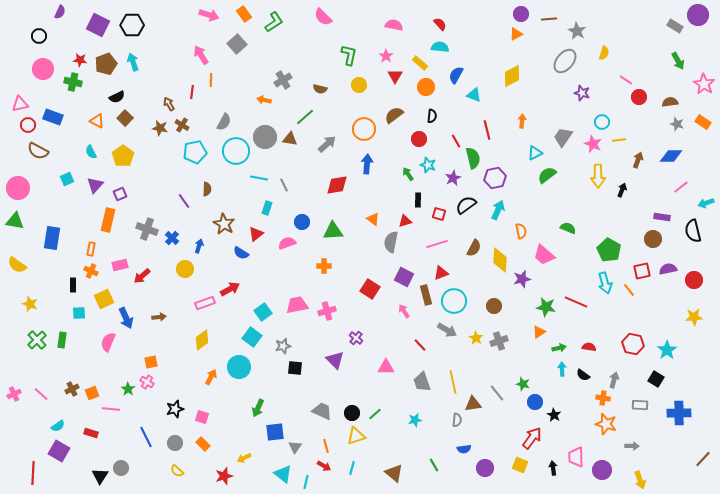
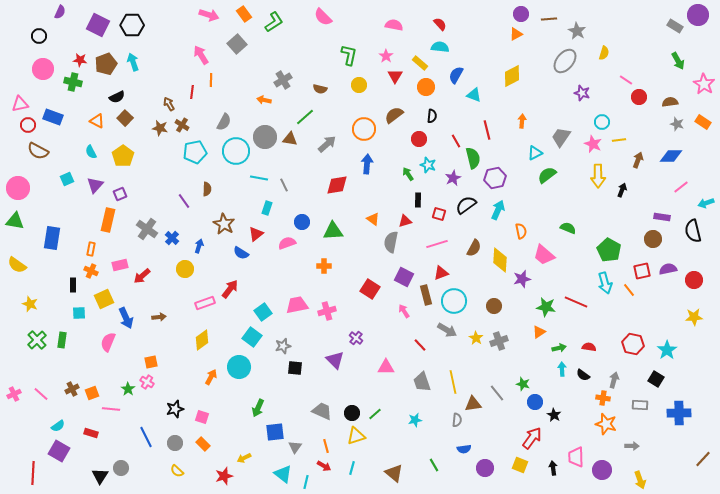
gray trapezoid at (563, 137): moved 2 px left
gray cross at (147, 229): rotated 15 degrees clockwise
red arrow at (230, 289): rotated 24 degrees counterclockwise
